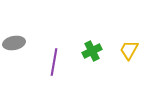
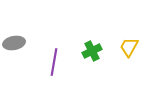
yellow trapezoid: moved 3 px up
